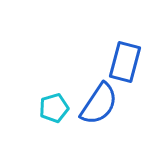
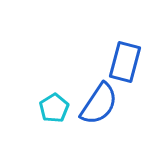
cyan pentagon: rotated 16 degrees counterclockwise
